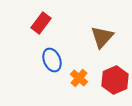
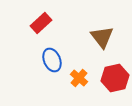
red rectangle: rotated 10 degrees clockwise
brown triangle: rotated 20 degrees counterclockwise
red hexagon: moved 2 px up; rotated 12 degrees clockwise
